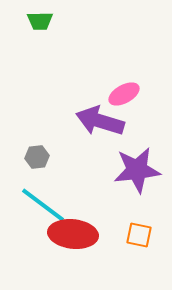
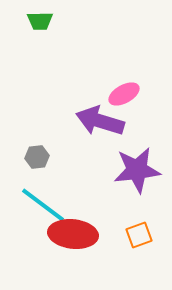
orange square: rotated 32 degrees counterclockwise
